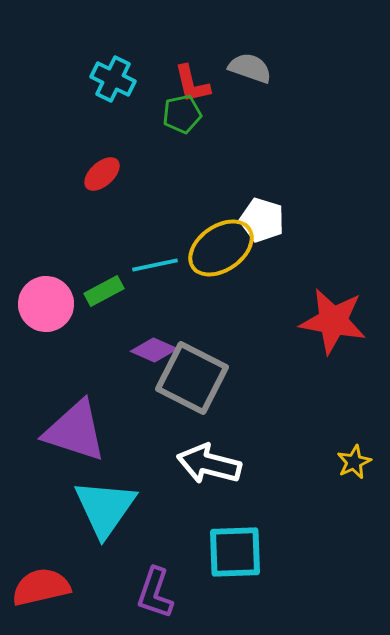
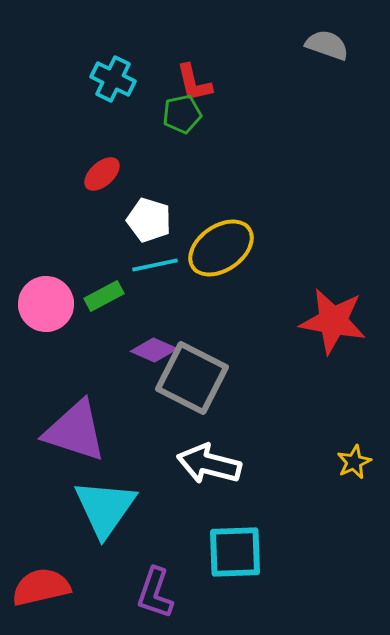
gray semicircle: moved 77 px right, 23 px up
red L-shape: moved 2 px right, 1 px up
white pentagon: moved 113 px left
green rectangle: moved 5 px down
